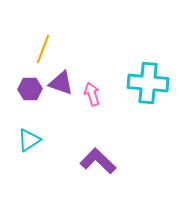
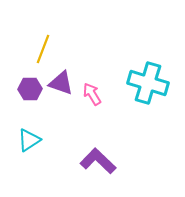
cyan cross: rotated 12 degrees clockwise
pink arrow: rotated 15 degrees counterclockwise
